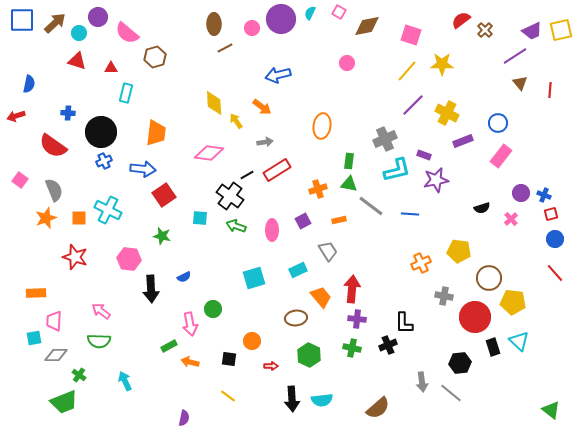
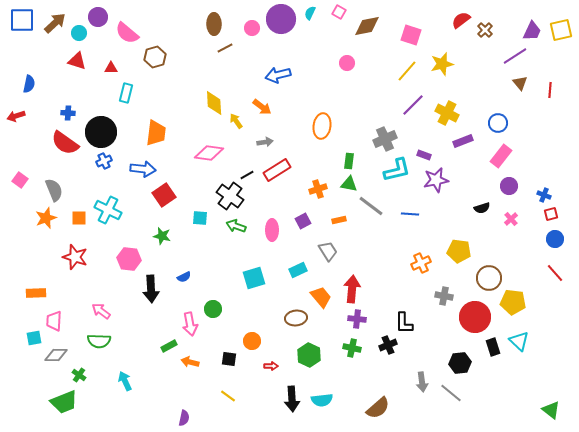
purple trapezoid at (532, 31): rotated 40 degrees counterclockwise
yellow star at (442, 64): rotated 15 degrees counterclockwise
red semicircle at (53, 146): moved 12 px right, 3 px up
purple circle at (521, 193): moved 12 px left, 7 px up
